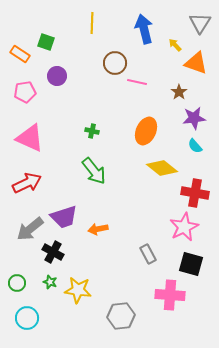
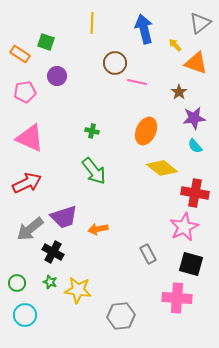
gray triangle: rotated 20 degrees clockwise
pink cross: moved 7 px right, 3 px down
cyan circle: moved 2 px left, 3 px up
